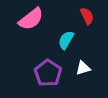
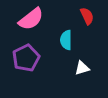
cyan semicircle: rotated 30 degrees counterclockwise
white triangle: moved 1 px left
purple pentagon: moved 22 px left, 15 px up; rotated 12 degrees clockwise
